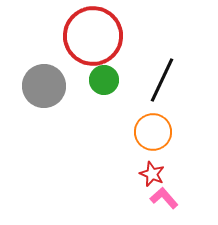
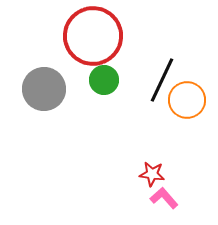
gray circle: moved 3 px down
orange circle: moved 34 px right, 32 px up
red star: rotated 15 degrees counterclockwise
